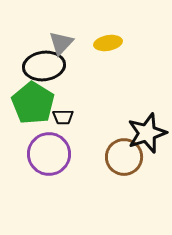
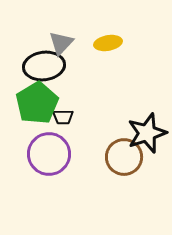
green pentagon: moved 4 px right; rotated 9 degrees clockwise
